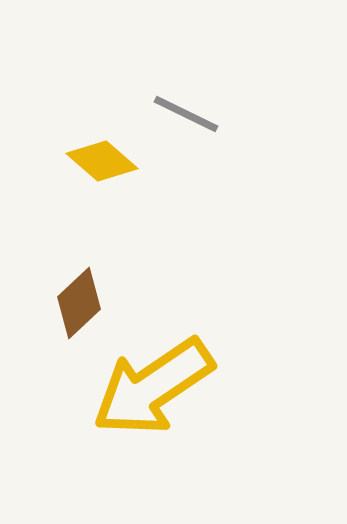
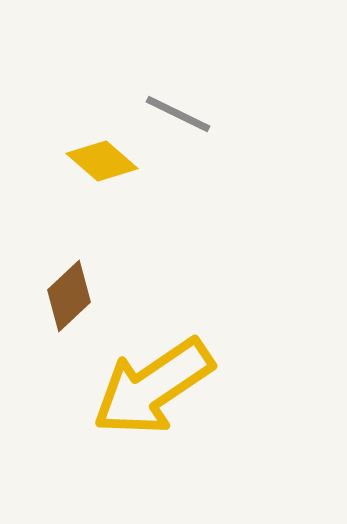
gray line: moved 8 px left
brown diamond: moved 10 px left, 7 px up
